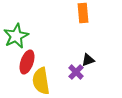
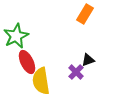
orange rectangle: moved 2 px right, 1 px down; rotated 36 degrees clockwise
red ellipse: rotated 45 degrees counterclockwise
